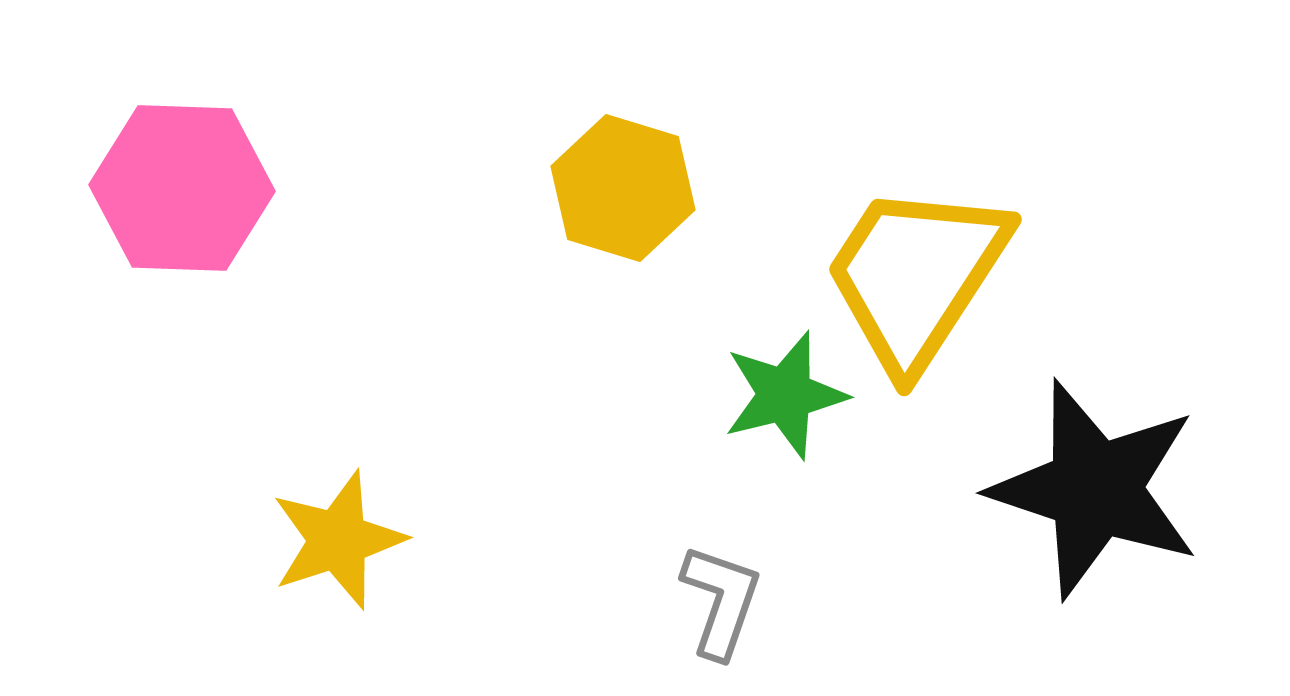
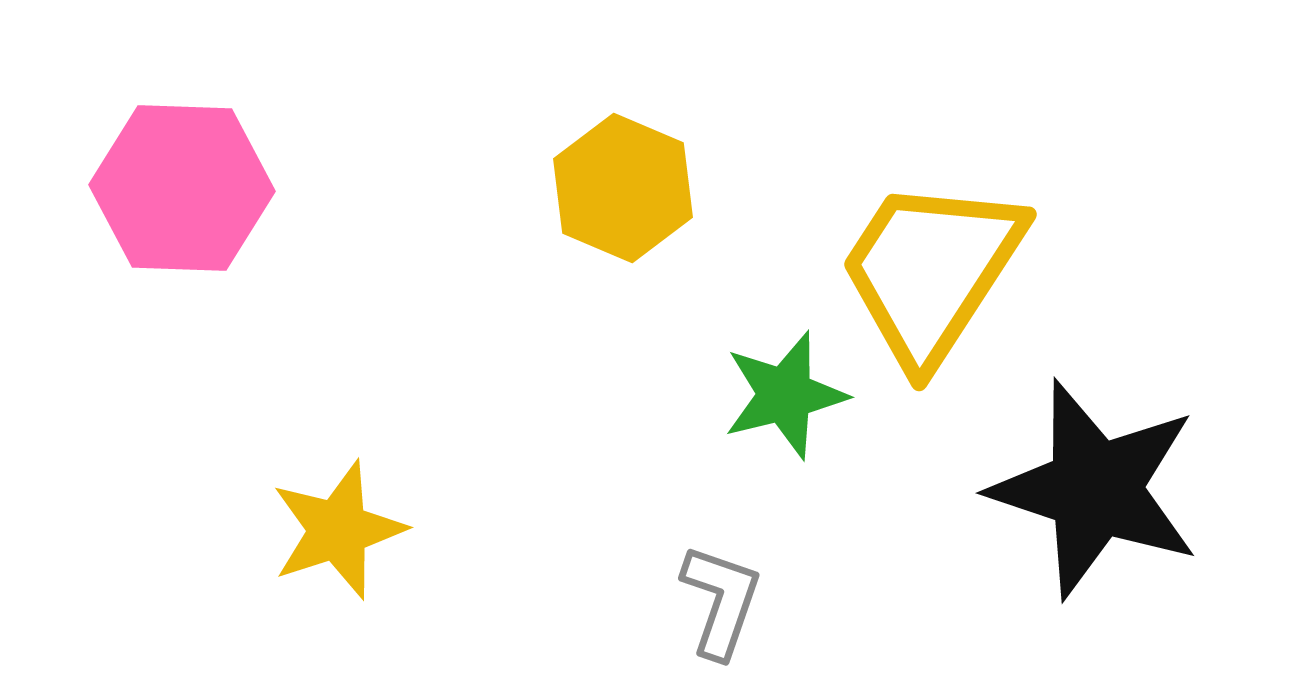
yellow hexagon: rotated 6 degrees clockwise
yellow trapezoid: moved 15 px right, 5 px up
yellow star: moved 10 px up
